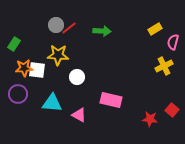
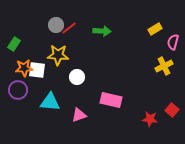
purple circle: moved 4 px up
cyan triangle: moved 2 px left, 1 px up
pink triangle: rotated 49 degrees counterclockwise
